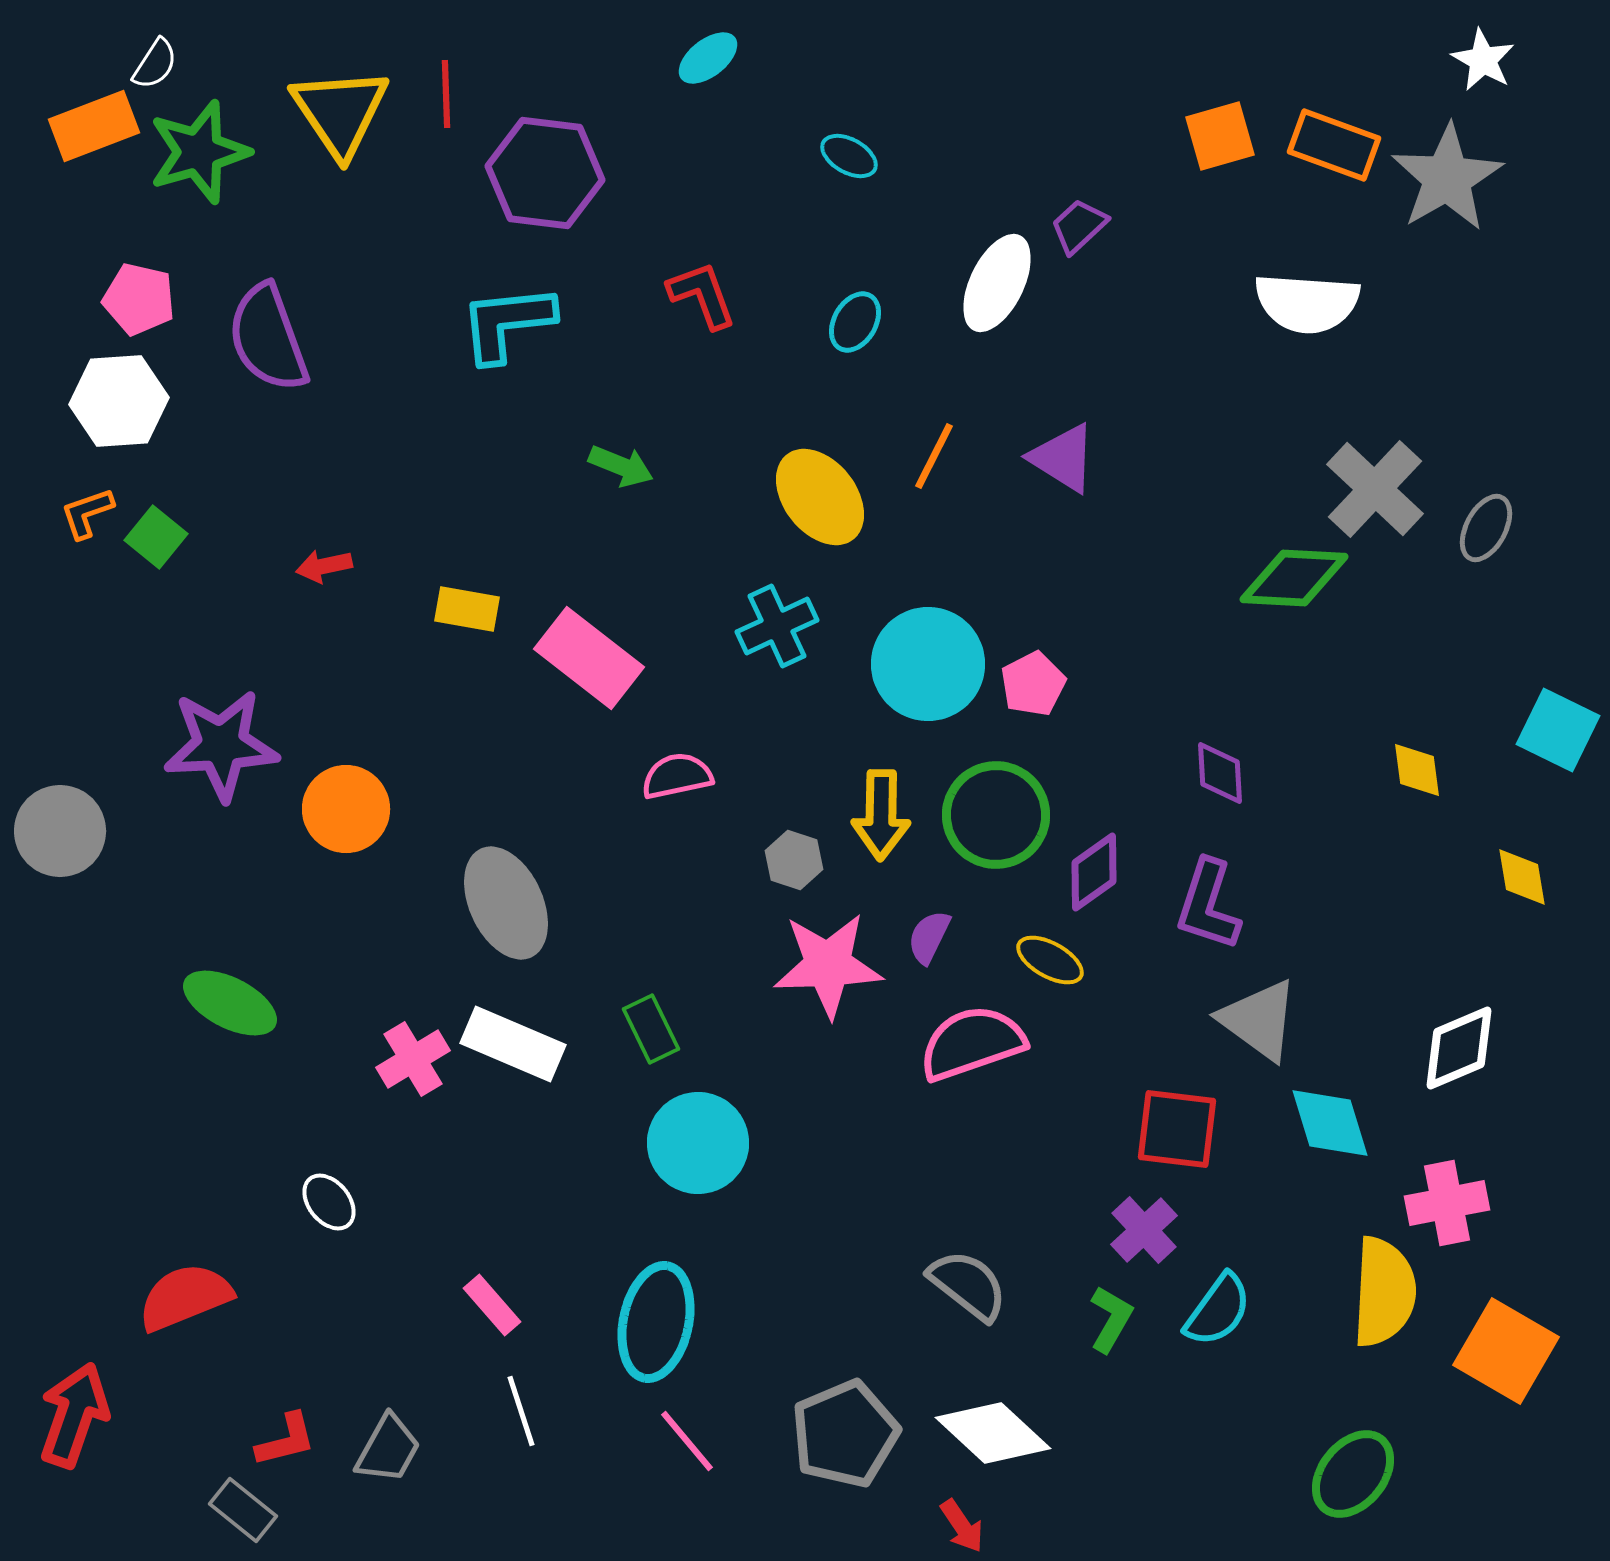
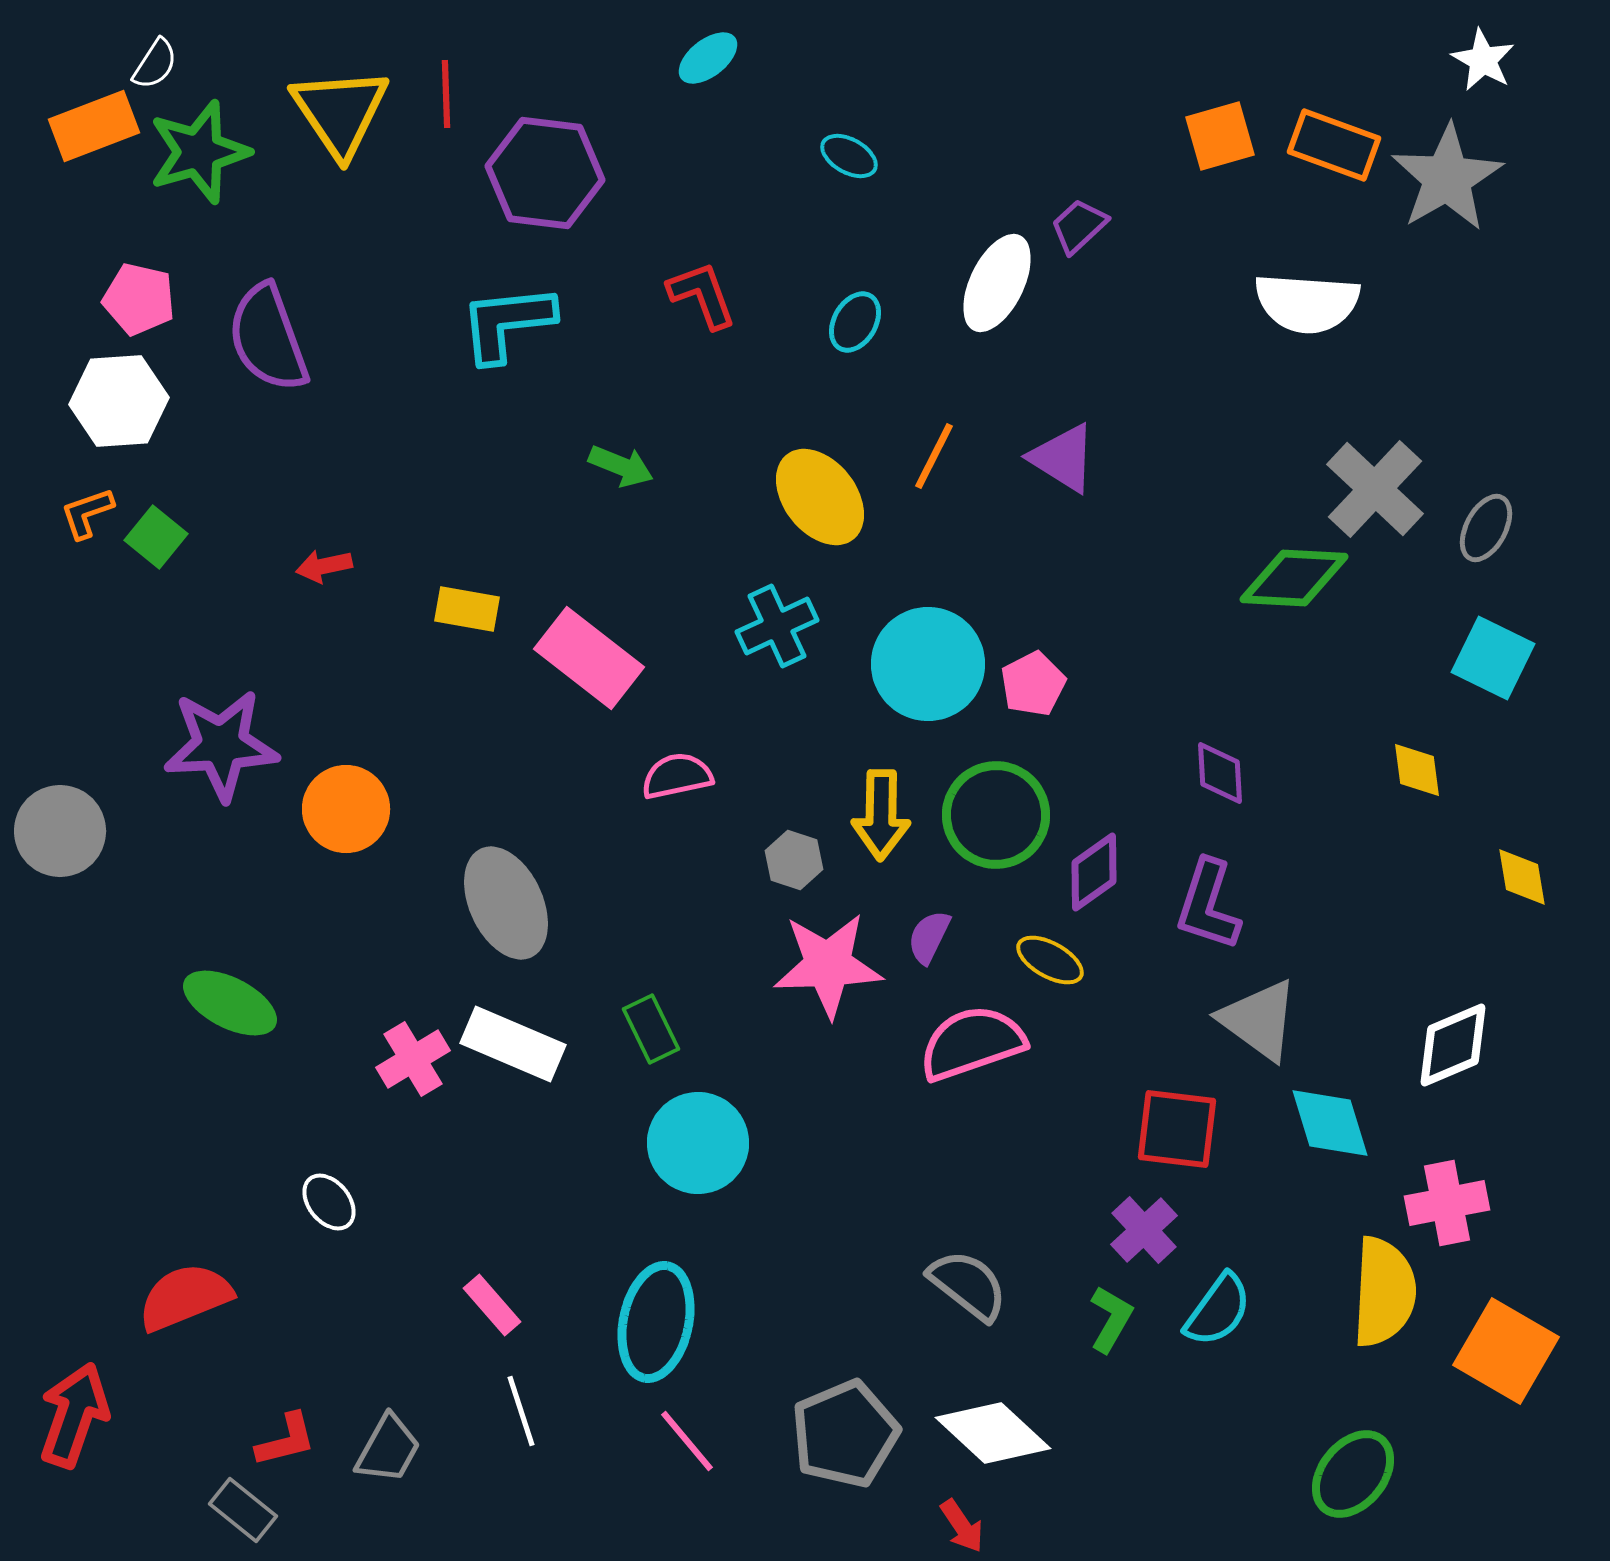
cyan square at (1558, 730): moved 65 px left, 72 px up
white diamond at (1459, 1048): moved 6 px left, 3 px up
